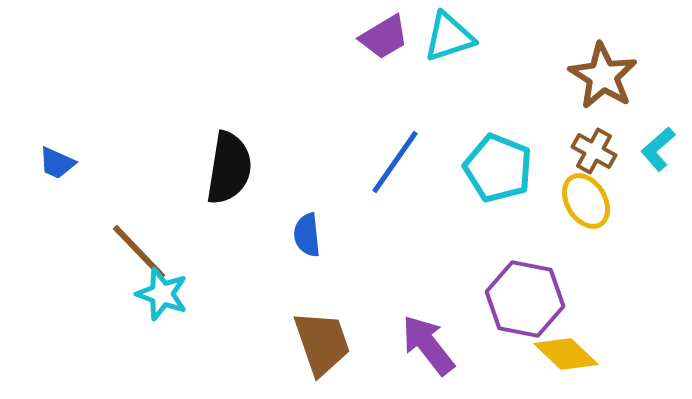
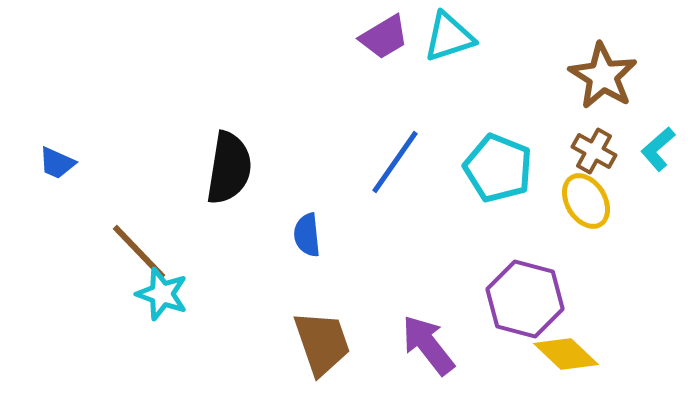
purple hexagon: rotated 4 degrees clockwise
